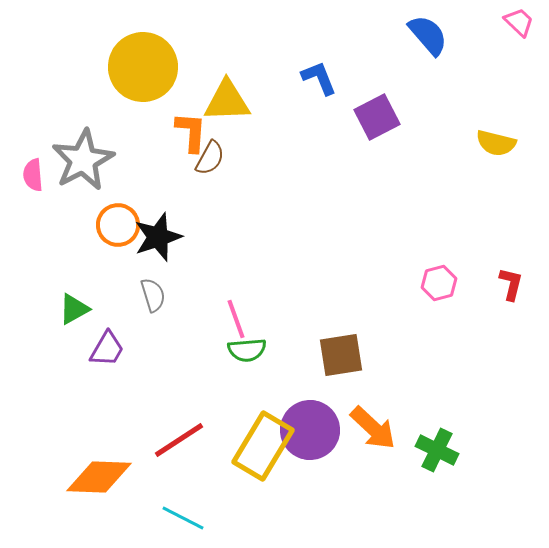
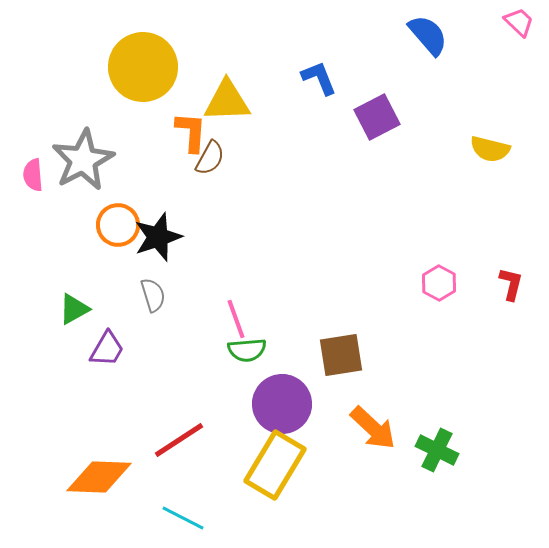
yellow semicircle: moved 6 px left, 6 px down
pink hexagon: rotated 16 degrees counterclockwise
purple circle: moved 28 px left, 26 px up
yellow rectangle: moved 12 px right, 19 px down
